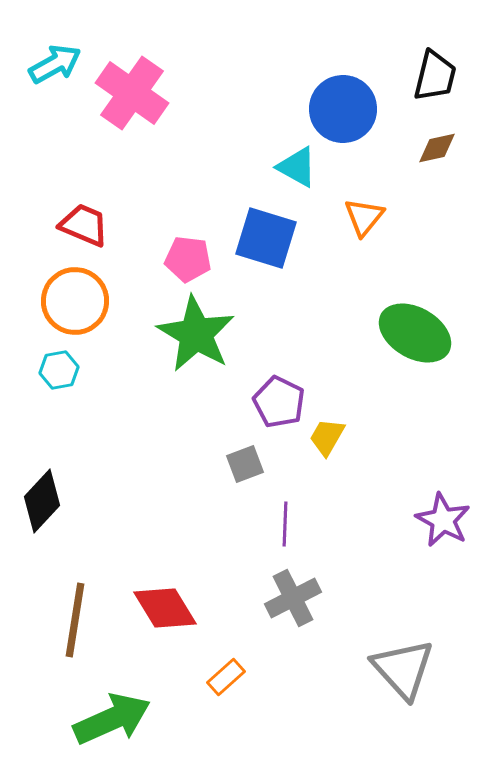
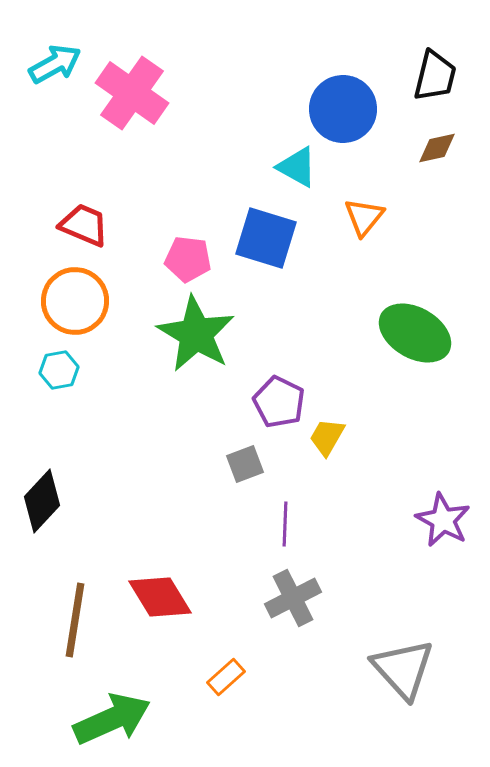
red diamond: moved 5 px left, 11 px up
